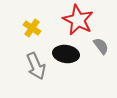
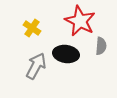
red star: moved 2 px right, 1 px down
gray semicircle: rotated 42 degrees clockwise
gray arrow: rotated 128 degrees counterclockwise
